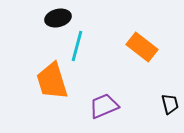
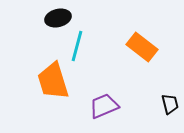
orange trapezoid: moved 1 px right
